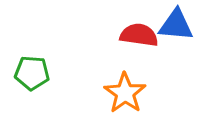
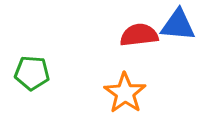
blue triangle: moved 2 px right
red semicircle: rotated 15 degrees counterclockwise
